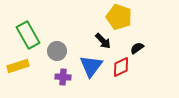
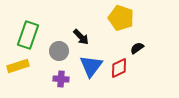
yellow pentagon: moved 2 px right, 1 px down
green rectangle: rotated 48 degrees clockwise
black arrow: moved 22 px left, 4 px up
gray circle: moved 2 px right
red diamond: moved 2 px left, 1 px down
purple cross: moved 2 px left, 2 px down
